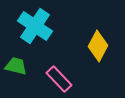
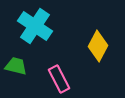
pink rectangle: rotated 16 degrees clockwise
